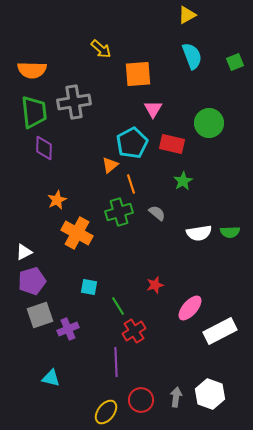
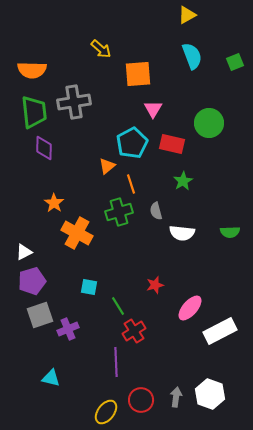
orange triangle: moved 3 px left, 1 px down
orange star: moved 3 px left, 3 px down; rotated 12 degrees counterclockwise
gray semicircle: moved 1 px left, 2 px up; rotated 144 degrees counterclockwise
white semicircle: moved 17 px left; rotated 15 degrees clockwise
